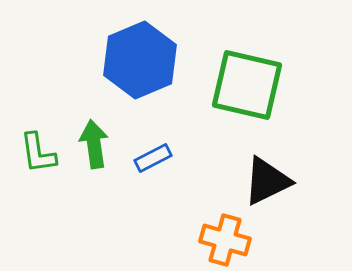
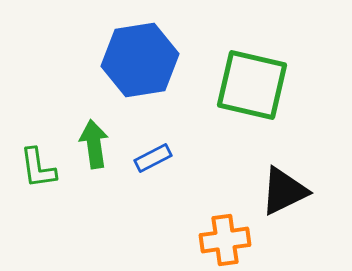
blue hexagon: rotated 14 degrees clockwise
green square: moved 5 px right
green L-shape: moved 15 px down
black triangle: moved 17 px right, 10 px down
orange cross: rotated 24 degrees counterclockwise
